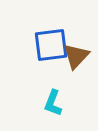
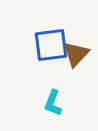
brown triangle: moved 2 px up
